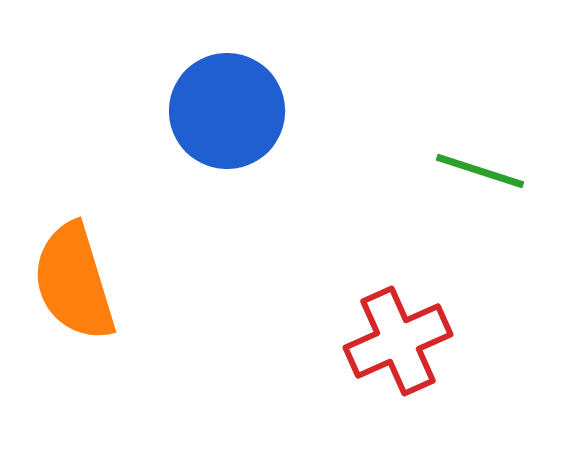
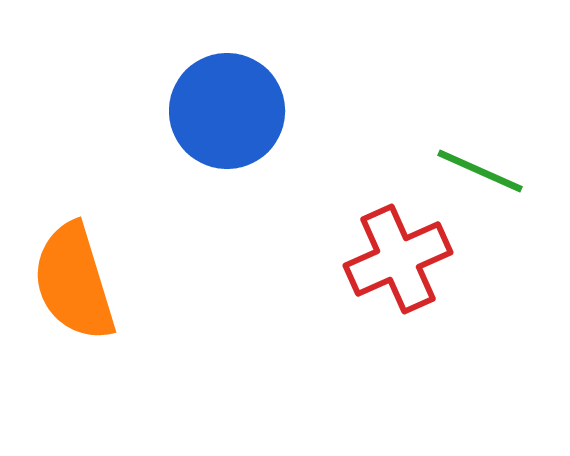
green line: rotated 6 degrees clockwise
red cross: moved 82 px up
